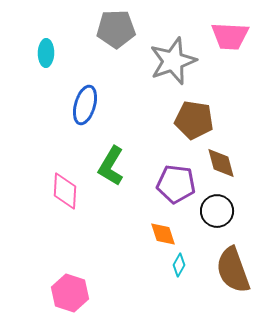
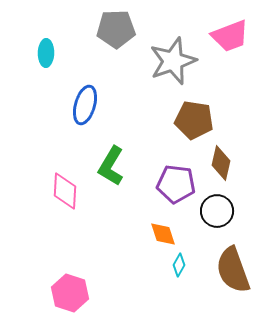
pink trapezoid: rotated 24 degrees counterclockwise
brown diamond: rotated 28 degrees clockwise
